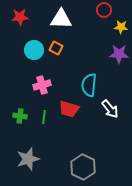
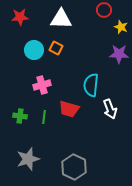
yellow star: rotated 16 degrees clockwise
cyan semicircle: moved 2 px right
white arrow: rotated 18 degrees clockwise
gray hexagon: moved 9 px left
